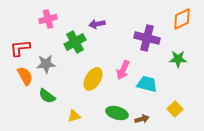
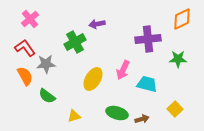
pink cross: moved 18 px left; rotated 24 degrees counterclockwise
purple cross: moved 1 px right, 1 px down; rotated 20 degrees counterclockwise
red L-shape: moved 5 px right; rotated 60 degrees clockwise
